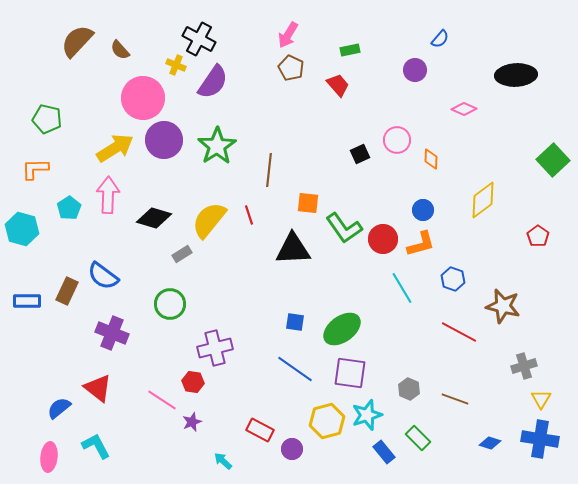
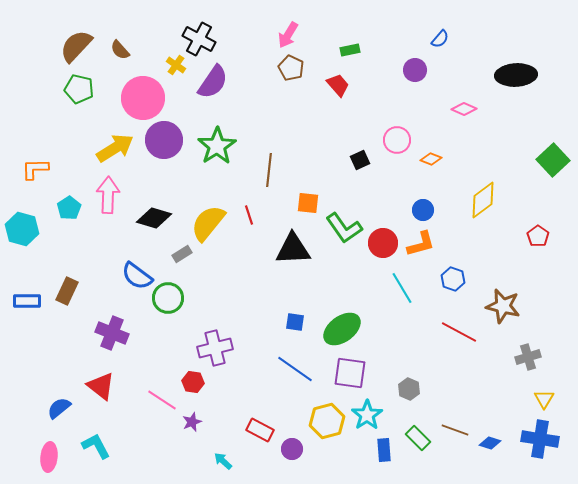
brown semicircle at (77, 41): moved 1 px left, 5 px down
yellow cross at (176, 65): rotated 12 degrees clockwise
green pentagon at (47, 119): moved 32 px right, 30 px up
black square at (360, 154): moved 6 px down
orange diamond at (431, 159): rotated 70 degrees counterclockwise
yellow semicircle at (209, 220): moved 1 px left, 3 px down
red circle at (383, 239): moved 4 px down
blue semicircle at (103, 276): moved 34 px right
green circle at (170, 304): moved 2 px left, 6 px up
gray cross at (524, 366): moved 4 px right, 9 px up
red triangle at (98, 388): moved 3 px right, 2 px up
brown line at (455, 399): moved 31 px down
yellow triangle at (541, 399): moved 3 px right
cyan star at (367, 415): rotated 16 degrees counterclockwise
blue rectangle at (384, 452): moved 2 px up; rotated 35 degrees clockwise
